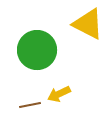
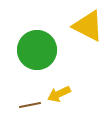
yellow triangle: moved 2 px down
